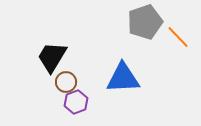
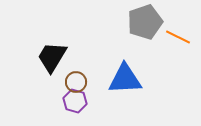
orange line: rotated 20 degrees counterclockwise
blue triangle: moved 2 px right, 1 px down
brown circle: moved 10 px right
purple hexagon: moved 1 px left, 1 px up; rotated 25 degrees counterclockwise
